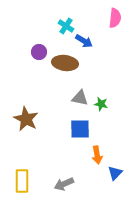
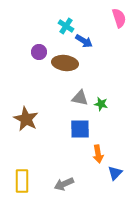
pink semicircle: moved 4 px right; rotated 24 degrees counterclockwise
orange arrow: moved 1 px right, 1 px up
